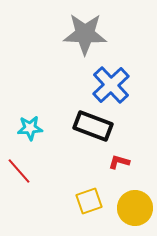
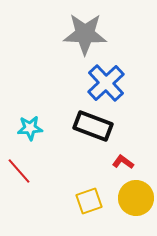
blue cross: moved 5 px left, 2 px up
red L-shape: moved 4 px right; rotated 20 degrees clockwise
yellow circle: moved 1 px right, 10 px up
